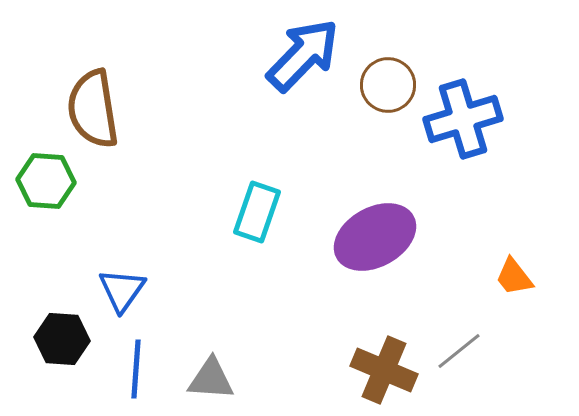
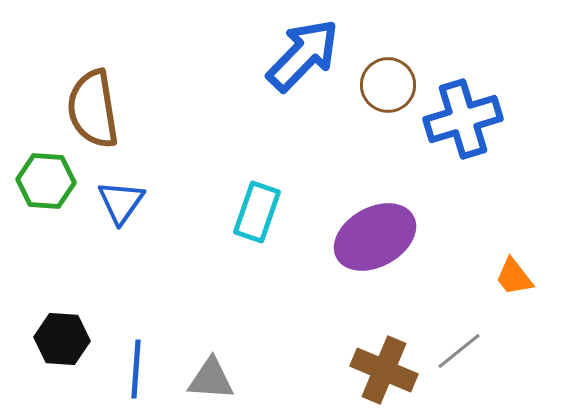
blue triangle: moved 1 px left, 88 px up
